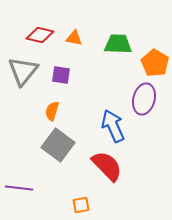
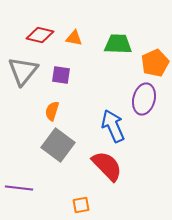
orange pentagon: rotated 16 degrees clockwise
